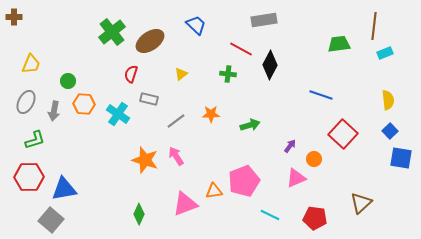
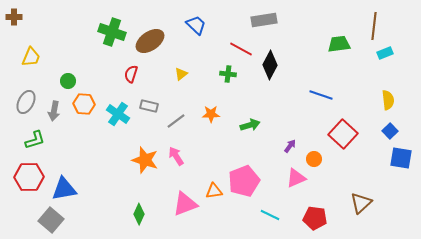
green cross at (112, 32): rotated 32 degrees counterclockwise
yellow trapezoid at (31, 64): moved 7 px up
gray rectangle at (149, 99): moved 7 px down
